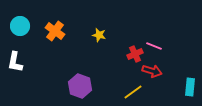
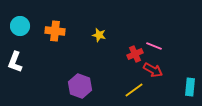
orange cross: rotated 30 degrees counterclockwise
white L-shape: rotated 10 degrees clockwise
red arrow: moved 1 px right, 1 px up; rotated 12 degrees clockwise
yellow line: moved 1 px right, 2 px up
